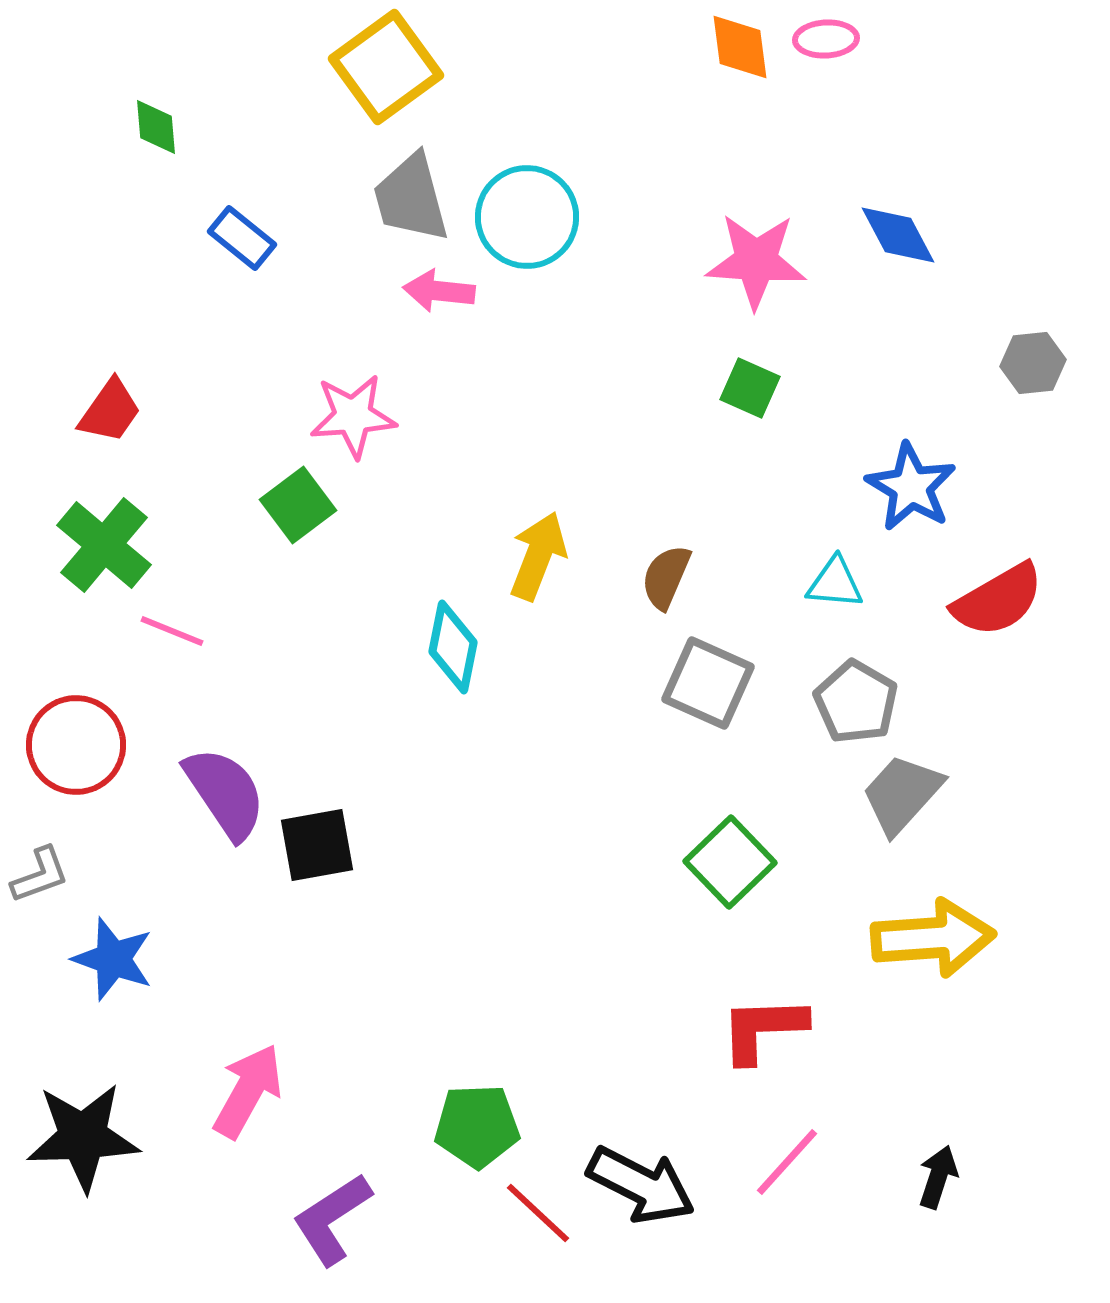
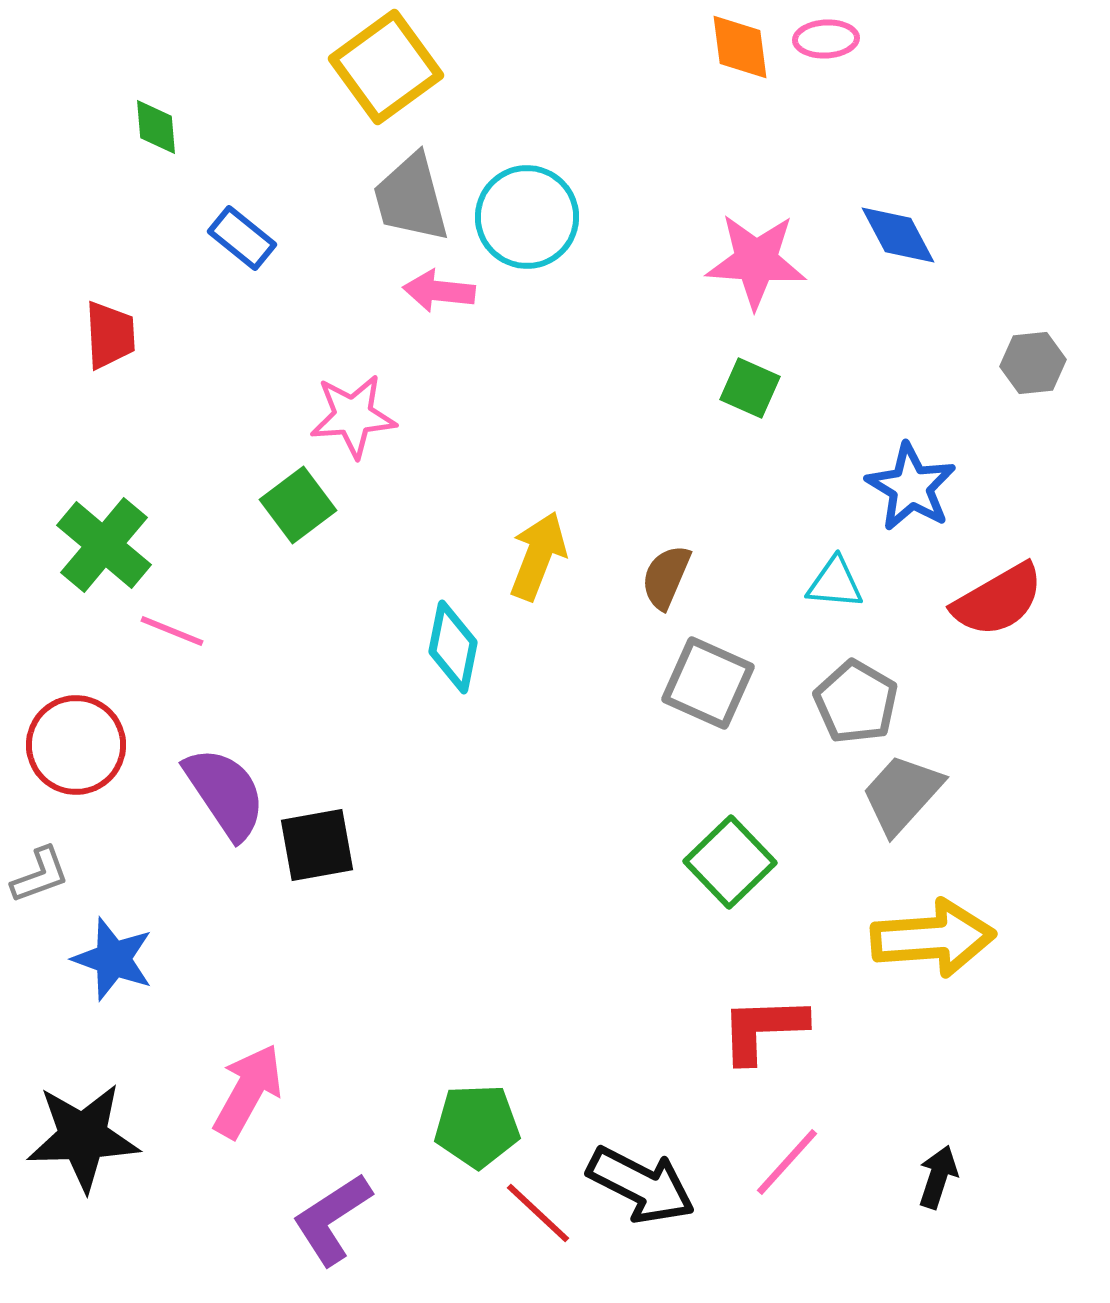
red trapezoid at (110, 411): moved 76 px up; rotated 38 degrees counterclockwise
